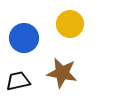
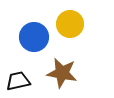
blue circle: moved 10 px right, 1 px up
